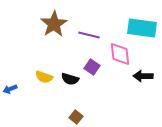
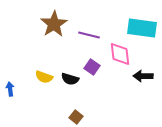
blue arrow: rotated 104 degrees clockwise
